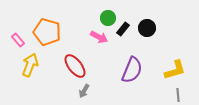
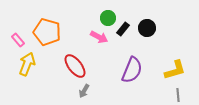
yellow arrow: moved 3 px left, 1 px up
